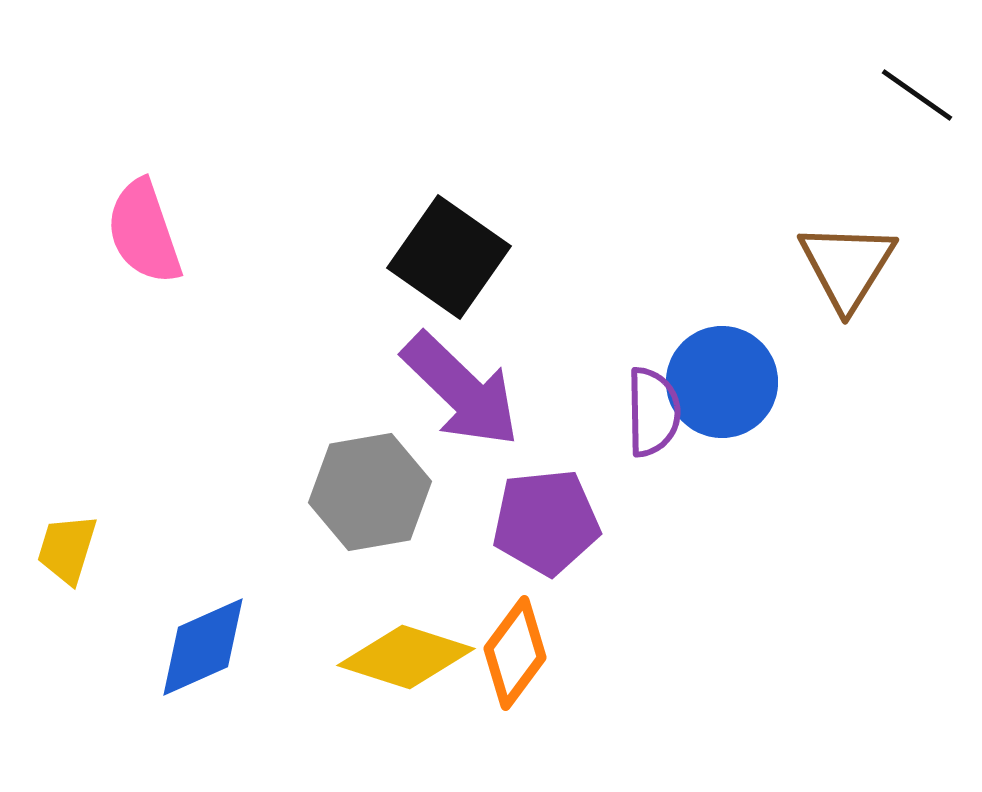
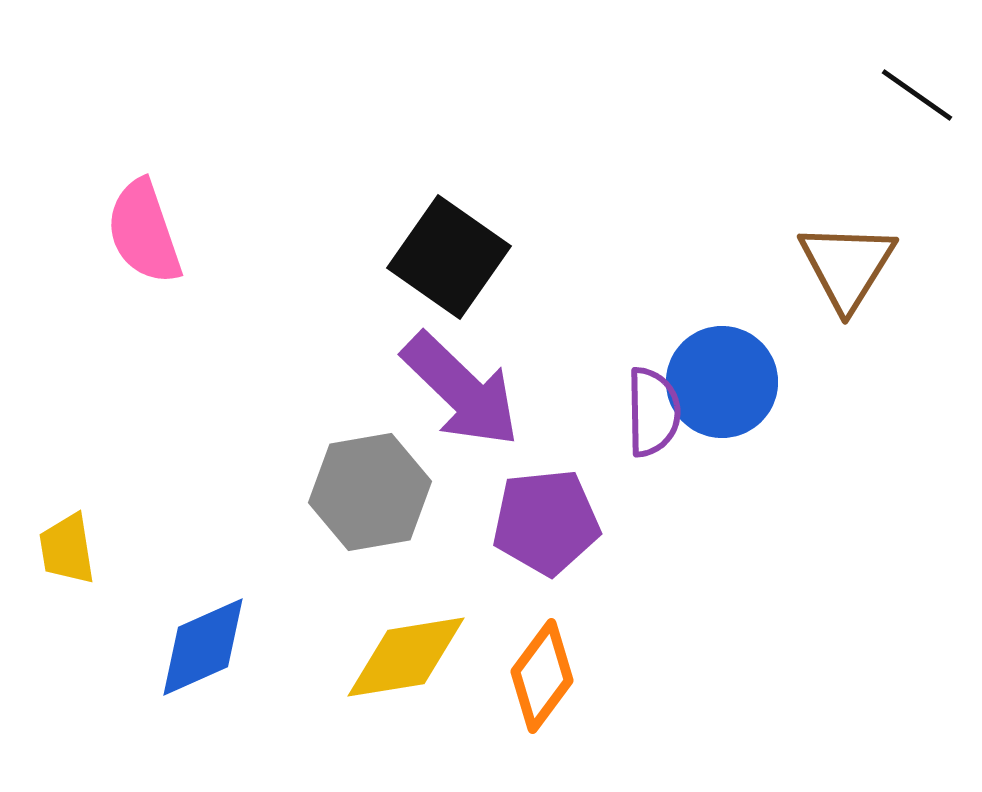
yellow trapezoid: rotated 26 degrees counterclockwise
orange diamond: moved 27 px right, 23 px down
yellow diamond: rotated 27 degrees counterclockwise
